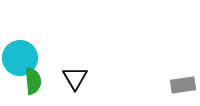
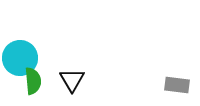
black triangle: moved 3 px left, 2 px down
gray rectangle: moved 6 px left; rotated 15 degrees clockwise
